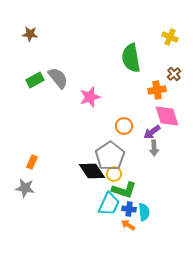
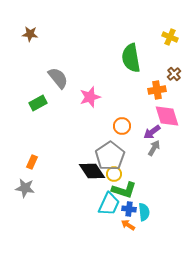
green rectangle: moved 3 px right, 23 px down
orange circle: moved 2 px left
gray arrow: rotated 147 degrees counterclockwise
